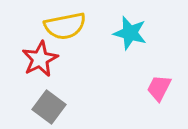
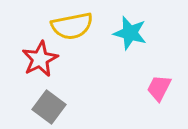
yellow semicircle: moved 7 px right
